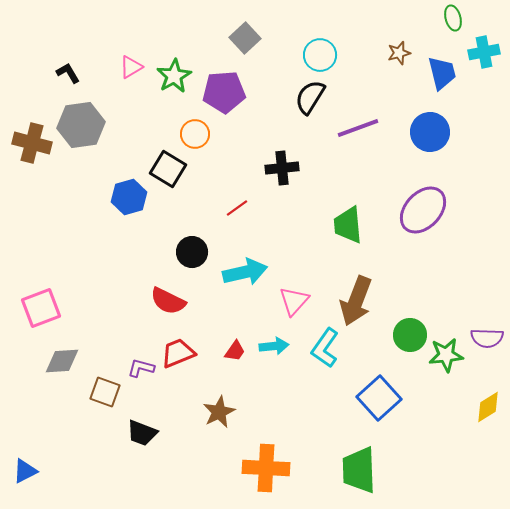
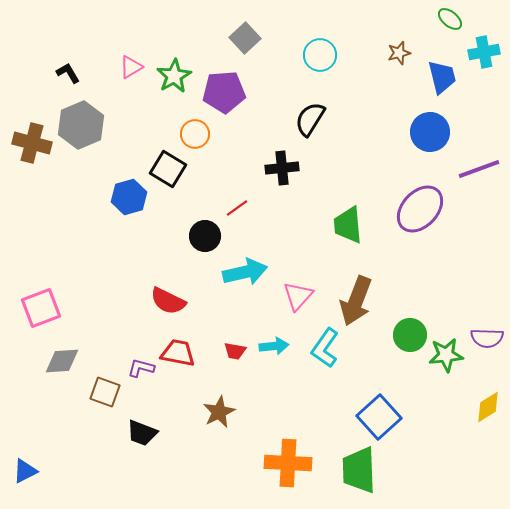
green ellipse at (453, 18): moved 3 px left, 1 px down; rotated 35 degrees counterclockwise
blue trapezoid at (442, 73): moved 4 px down
black semicircle at (310, 97): moved 22 px down
gray hexagon at (81, 125): rotated 15 degrees counterclockwise
purple line at (358, 128): moved 121 px right, 41 px down
purple ellipse at (423, 210): moved 3 px left, 1 px up
black circle at (192, 252): moved 13 px right, 16 px up
pink triangle at (294, 301): moved 4 px right, 5 px up
red trapezoid at (235, 351): rotated 65 degrees clockwise
red trapezoid at (178, 353): rotated 33 degrees clockwise
blue square at (379, 398): moved 19 px down
orange cross at (266, 468): moved 22 px right, 5 px up
